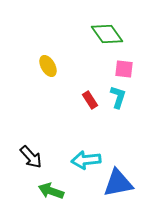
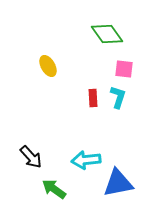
red rectangle: moved 3 px right, 2 px up; rotated 30 degrees clockwise
green arrow: moved 3 px right, 2 px up; rotated 15 degrees clockwise
